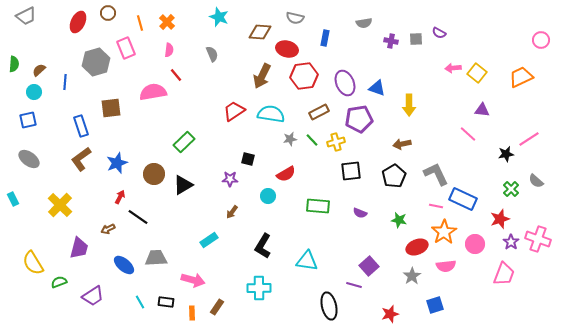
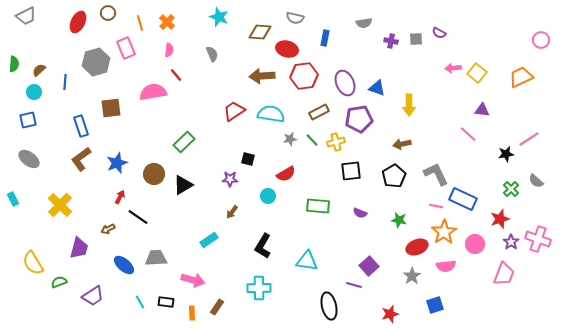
brown arrow at (262, 76): rotated 60 degrees clockwise
